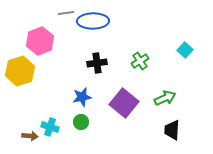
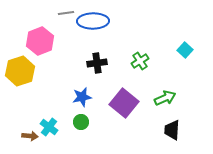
cyan cross: moved 1 px left; rotated 18 degrees clockwise
